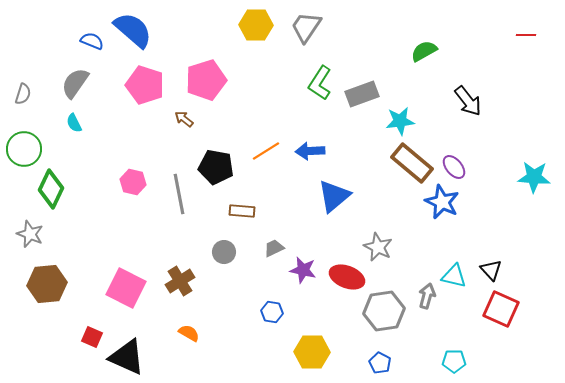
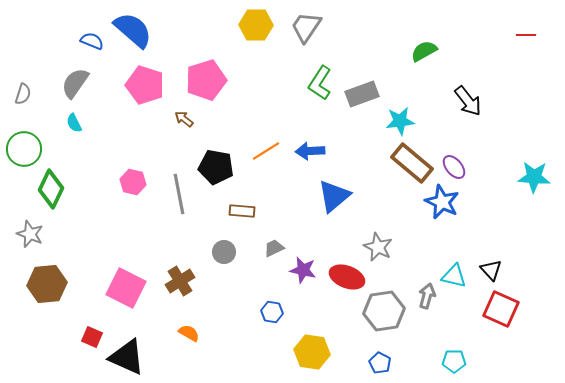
yellow hexagon at (312, 352): rotated 8 degrees clockwise
